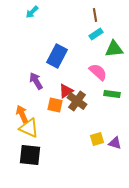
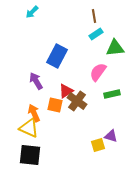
brown line: moved 1 px left, 1 px down
green triangle: moved 1 px right, 1 px up
pink semicircle: rotated 96 degrees counterclockwise
green rectangle: rotated 21 degrees counterclockwise
orange arrow: moved 12 px right, 1 px up
yellow square: moved 1 px right, 6 px down
purple triangle: moved 4 px left, 7 px up
